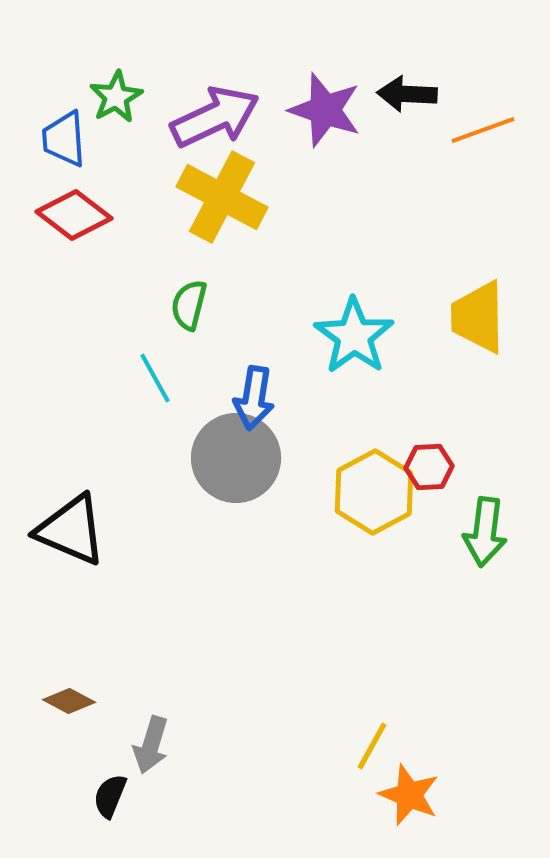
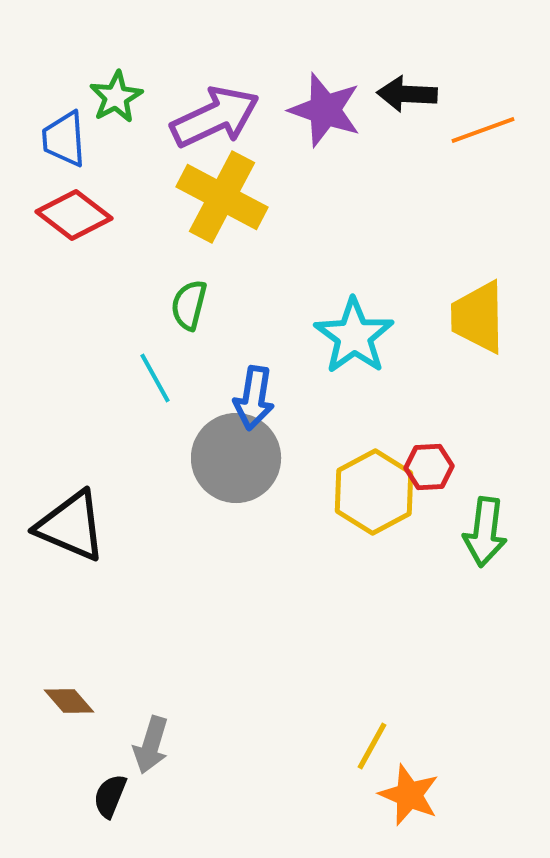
black triangle: moved 4 px up
brown diamond: rotated 21 degrees clockwise
